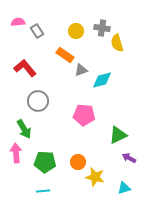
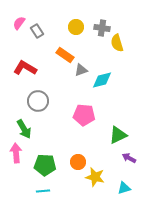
pink semicircle: moved 1 px right, 1 px down; rotated 48 degrees counterclockwise
yellow circle: moved 4 px up
red L-shape: rotated 20 degrees counterclockwise
green pentagon: moved 3 px down
